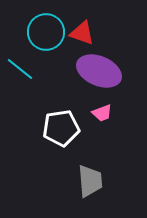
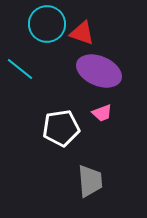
cyan circle: moved 1 px right, 8 px up
